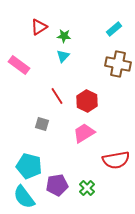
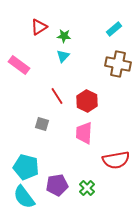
pink trapezoid: rotated 55 degrees counterclockwise
cyan pentagon: moved 3 px left, 1 px down
